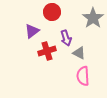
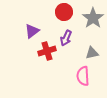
red circle: moved 12 px right
purple arrow: rotated 42 degrees clockwise
gray triangle: moved 13 px right; rotated 40 degrees counterclockwise
